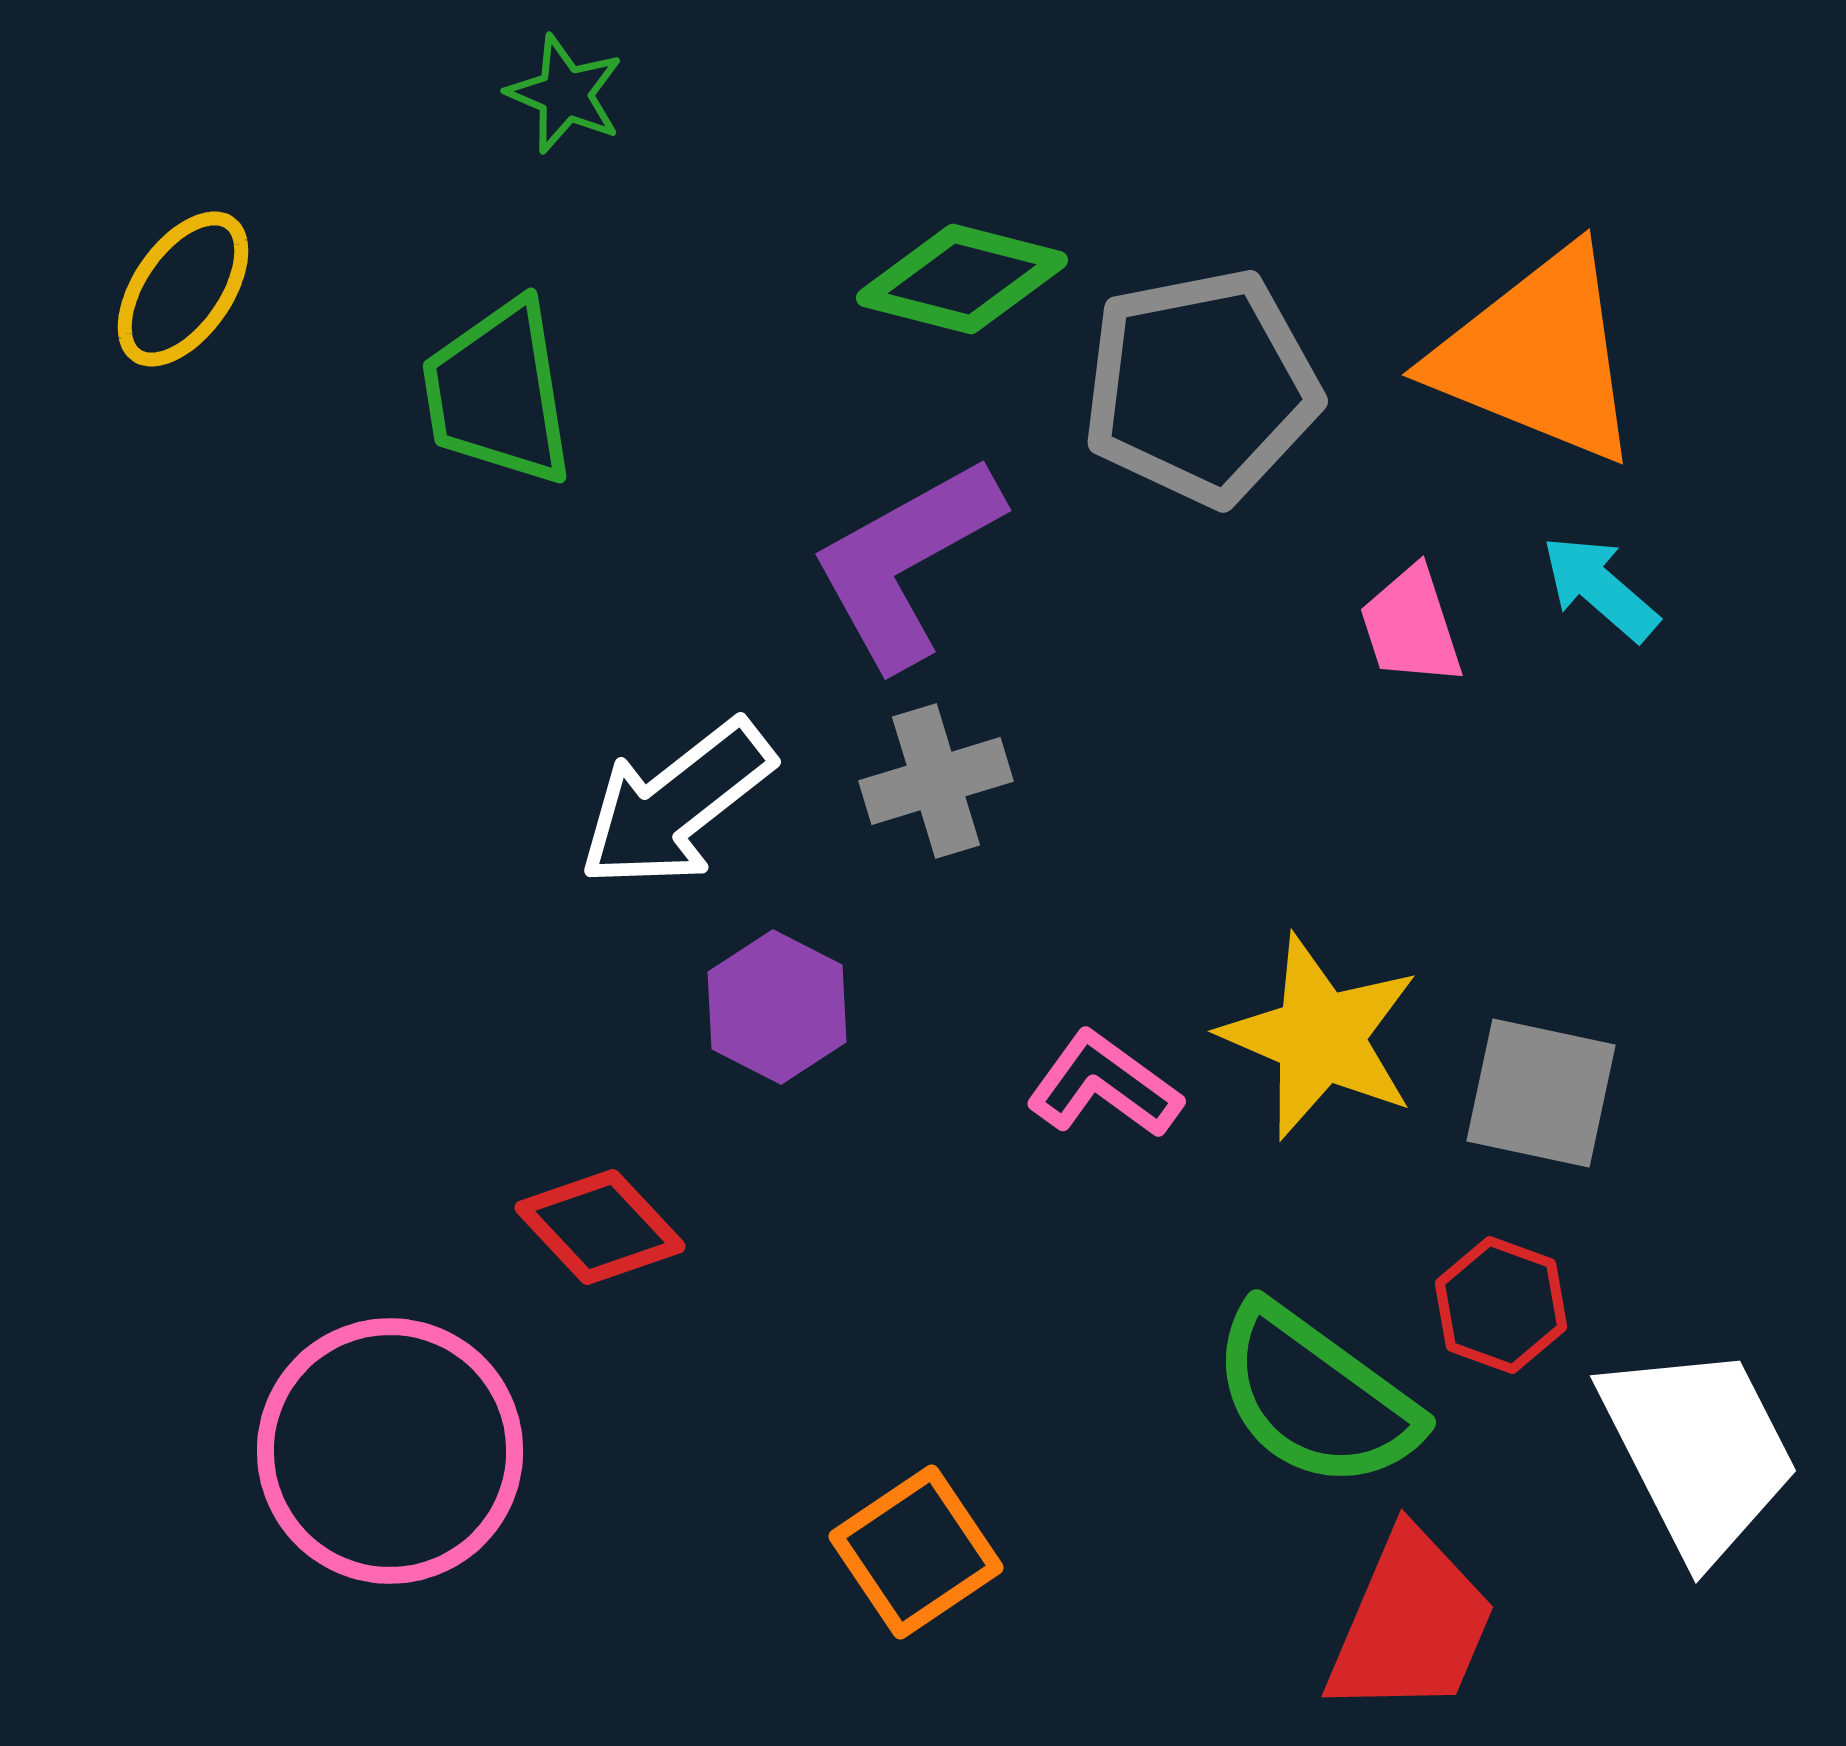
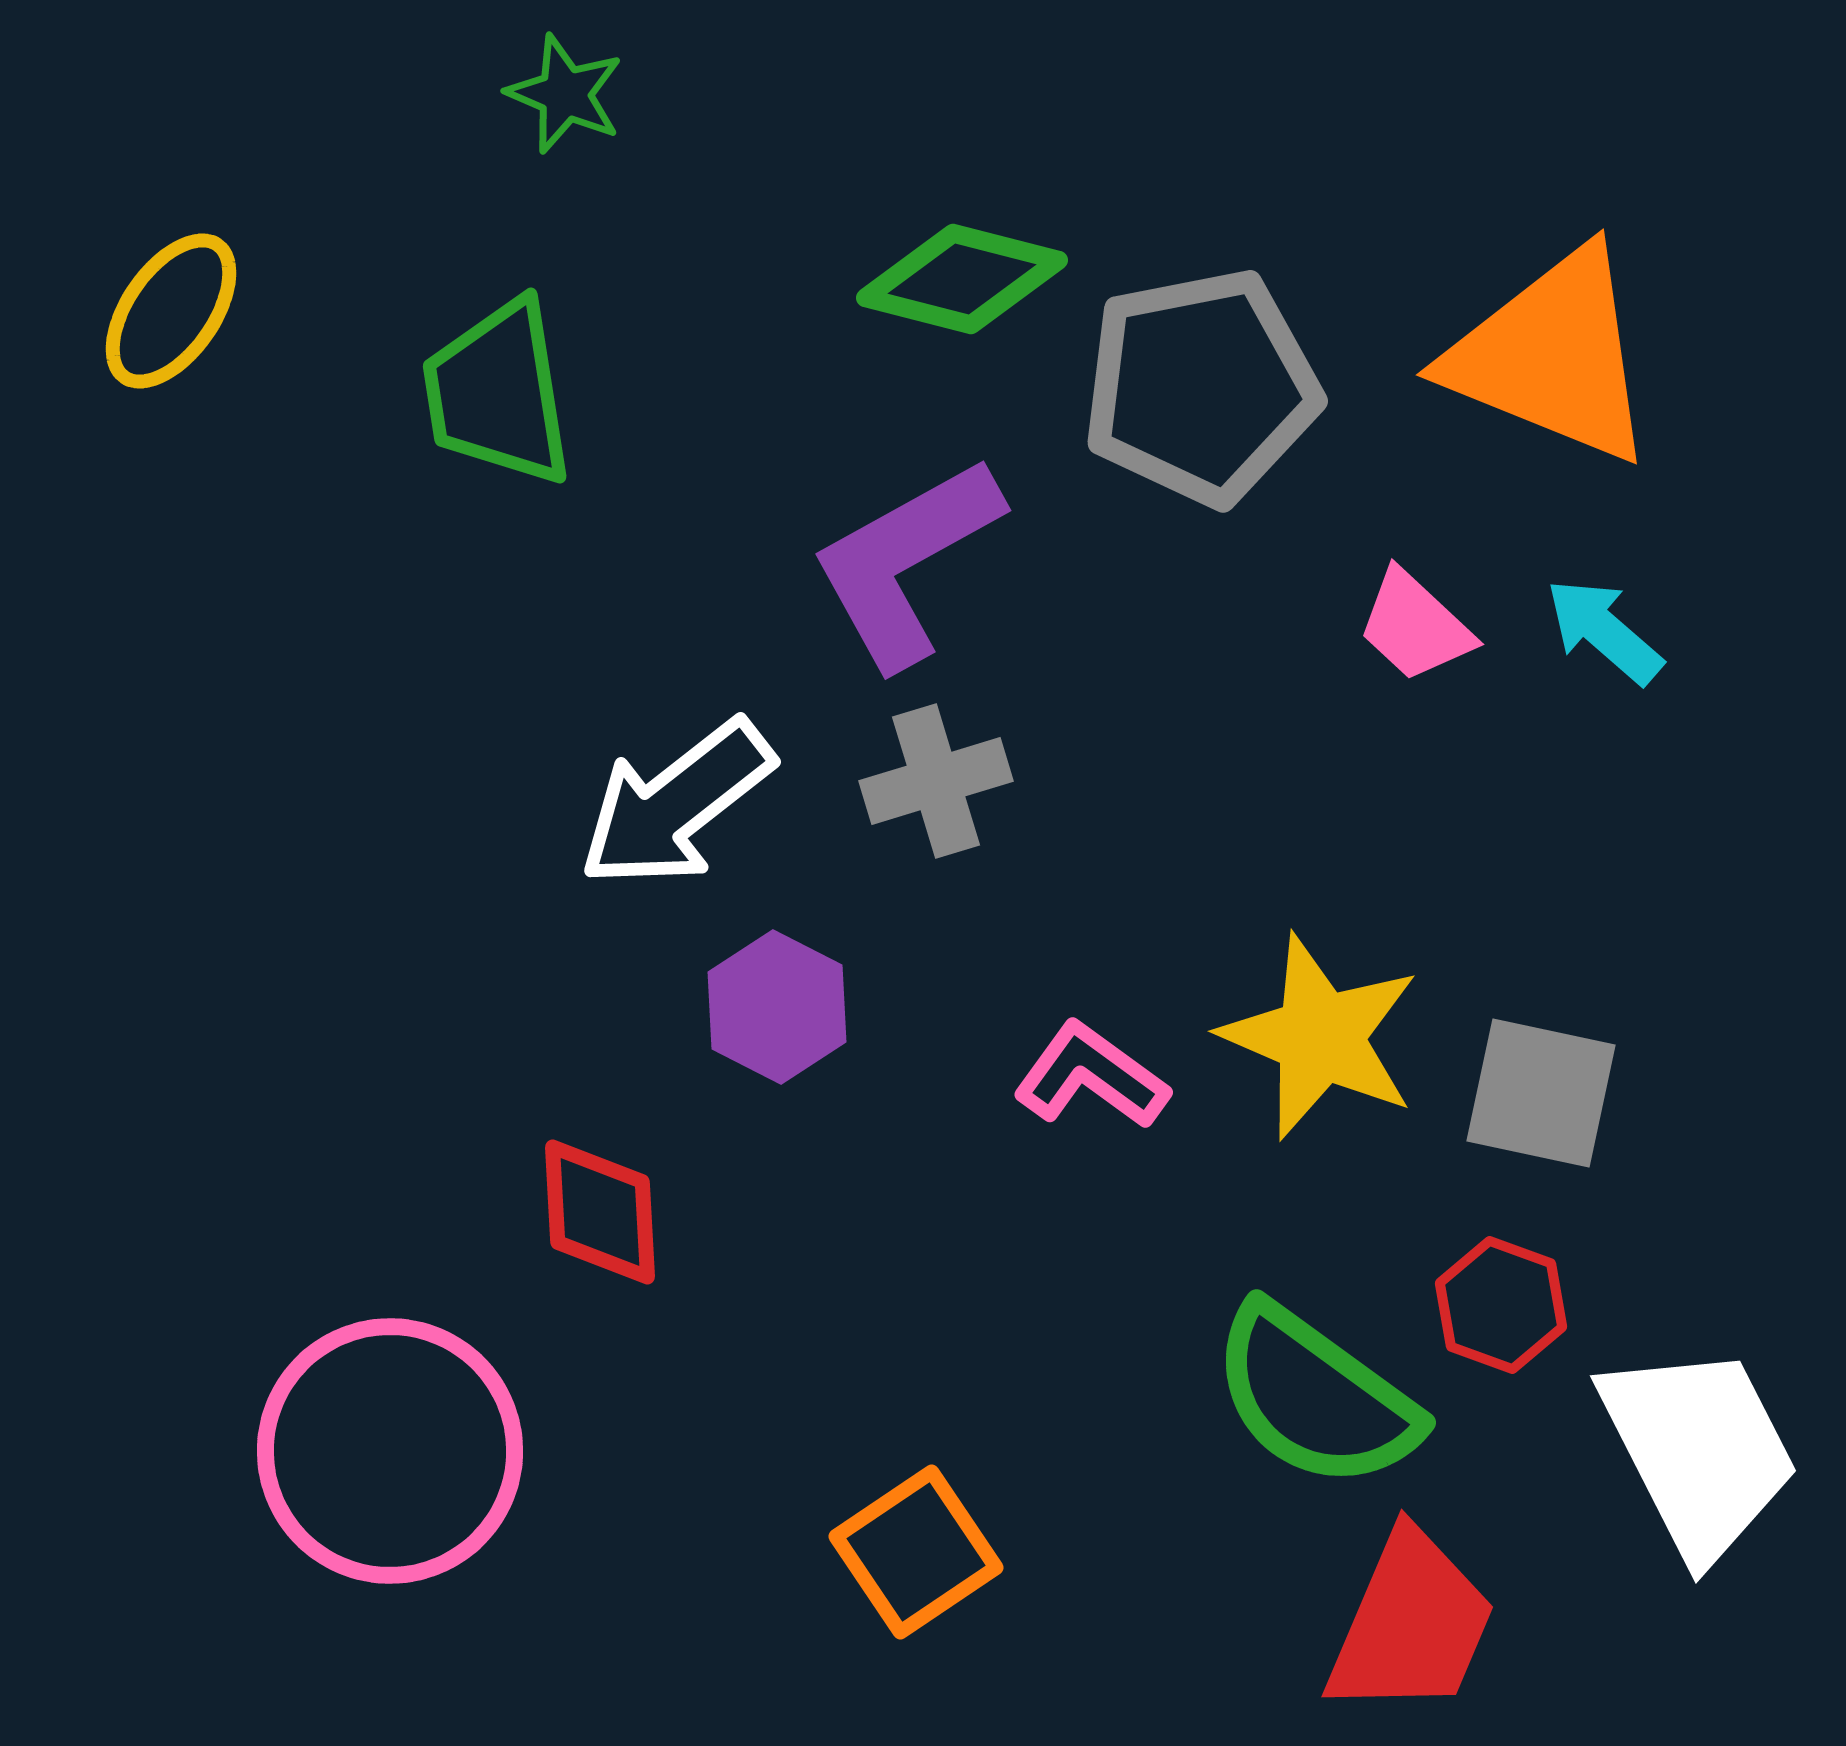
yellow ellipse: moved 12 px left, 22 px down
orange triangle: moved 14 px right
cyan arrow: moved 4 px right, 43 px down
pink trapezoid: moved 4 px right; rotated 29 degrees counterclockwise
pink L-shape: moved 13 px left, 9 px up
red diamond: moved 15 px up; rotated 40 degrees clockwise
